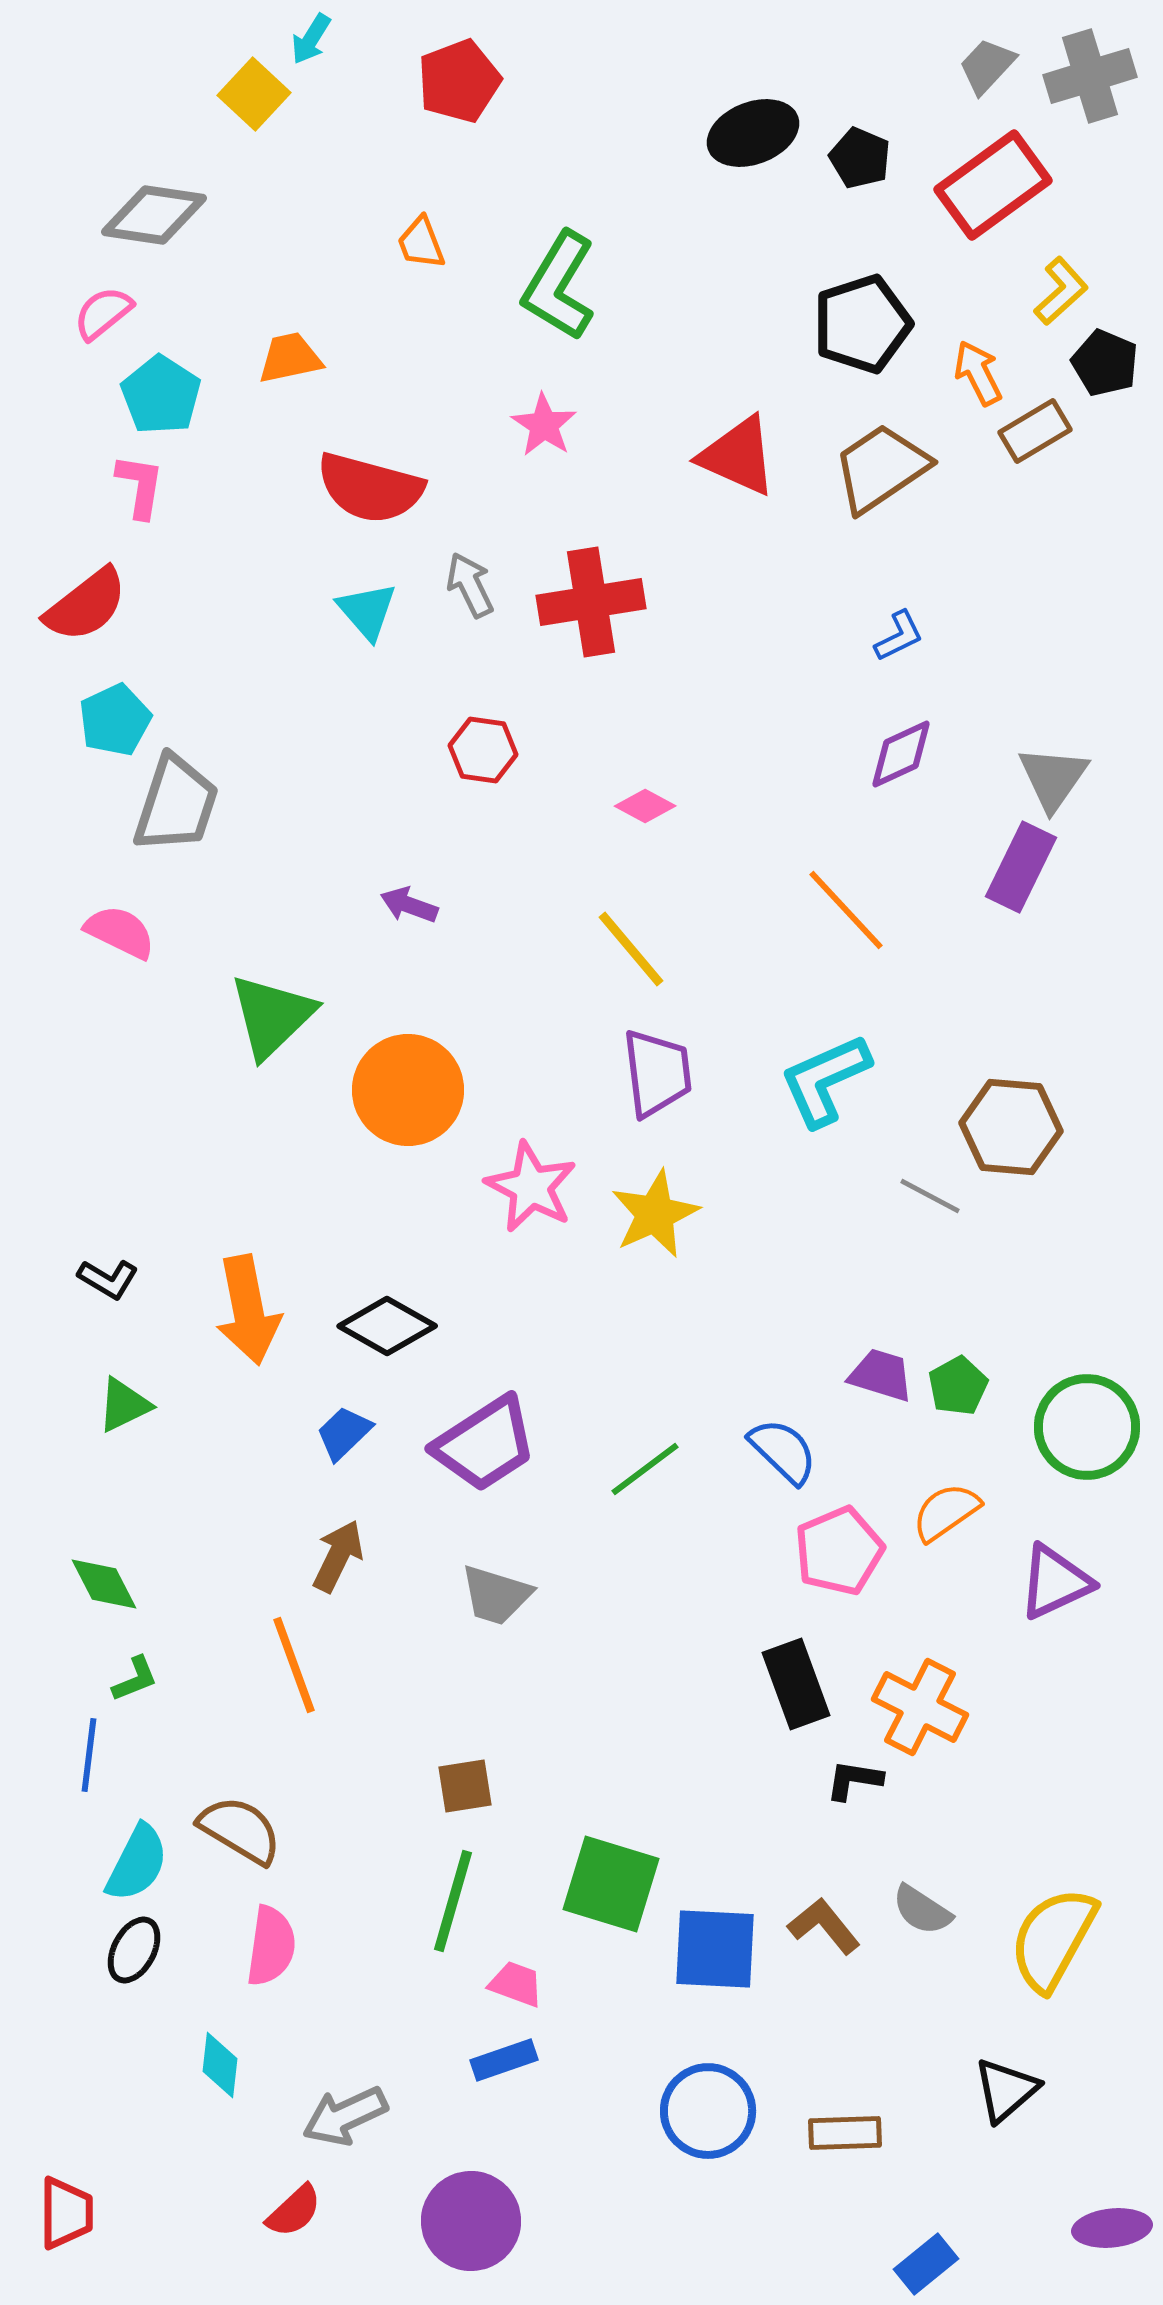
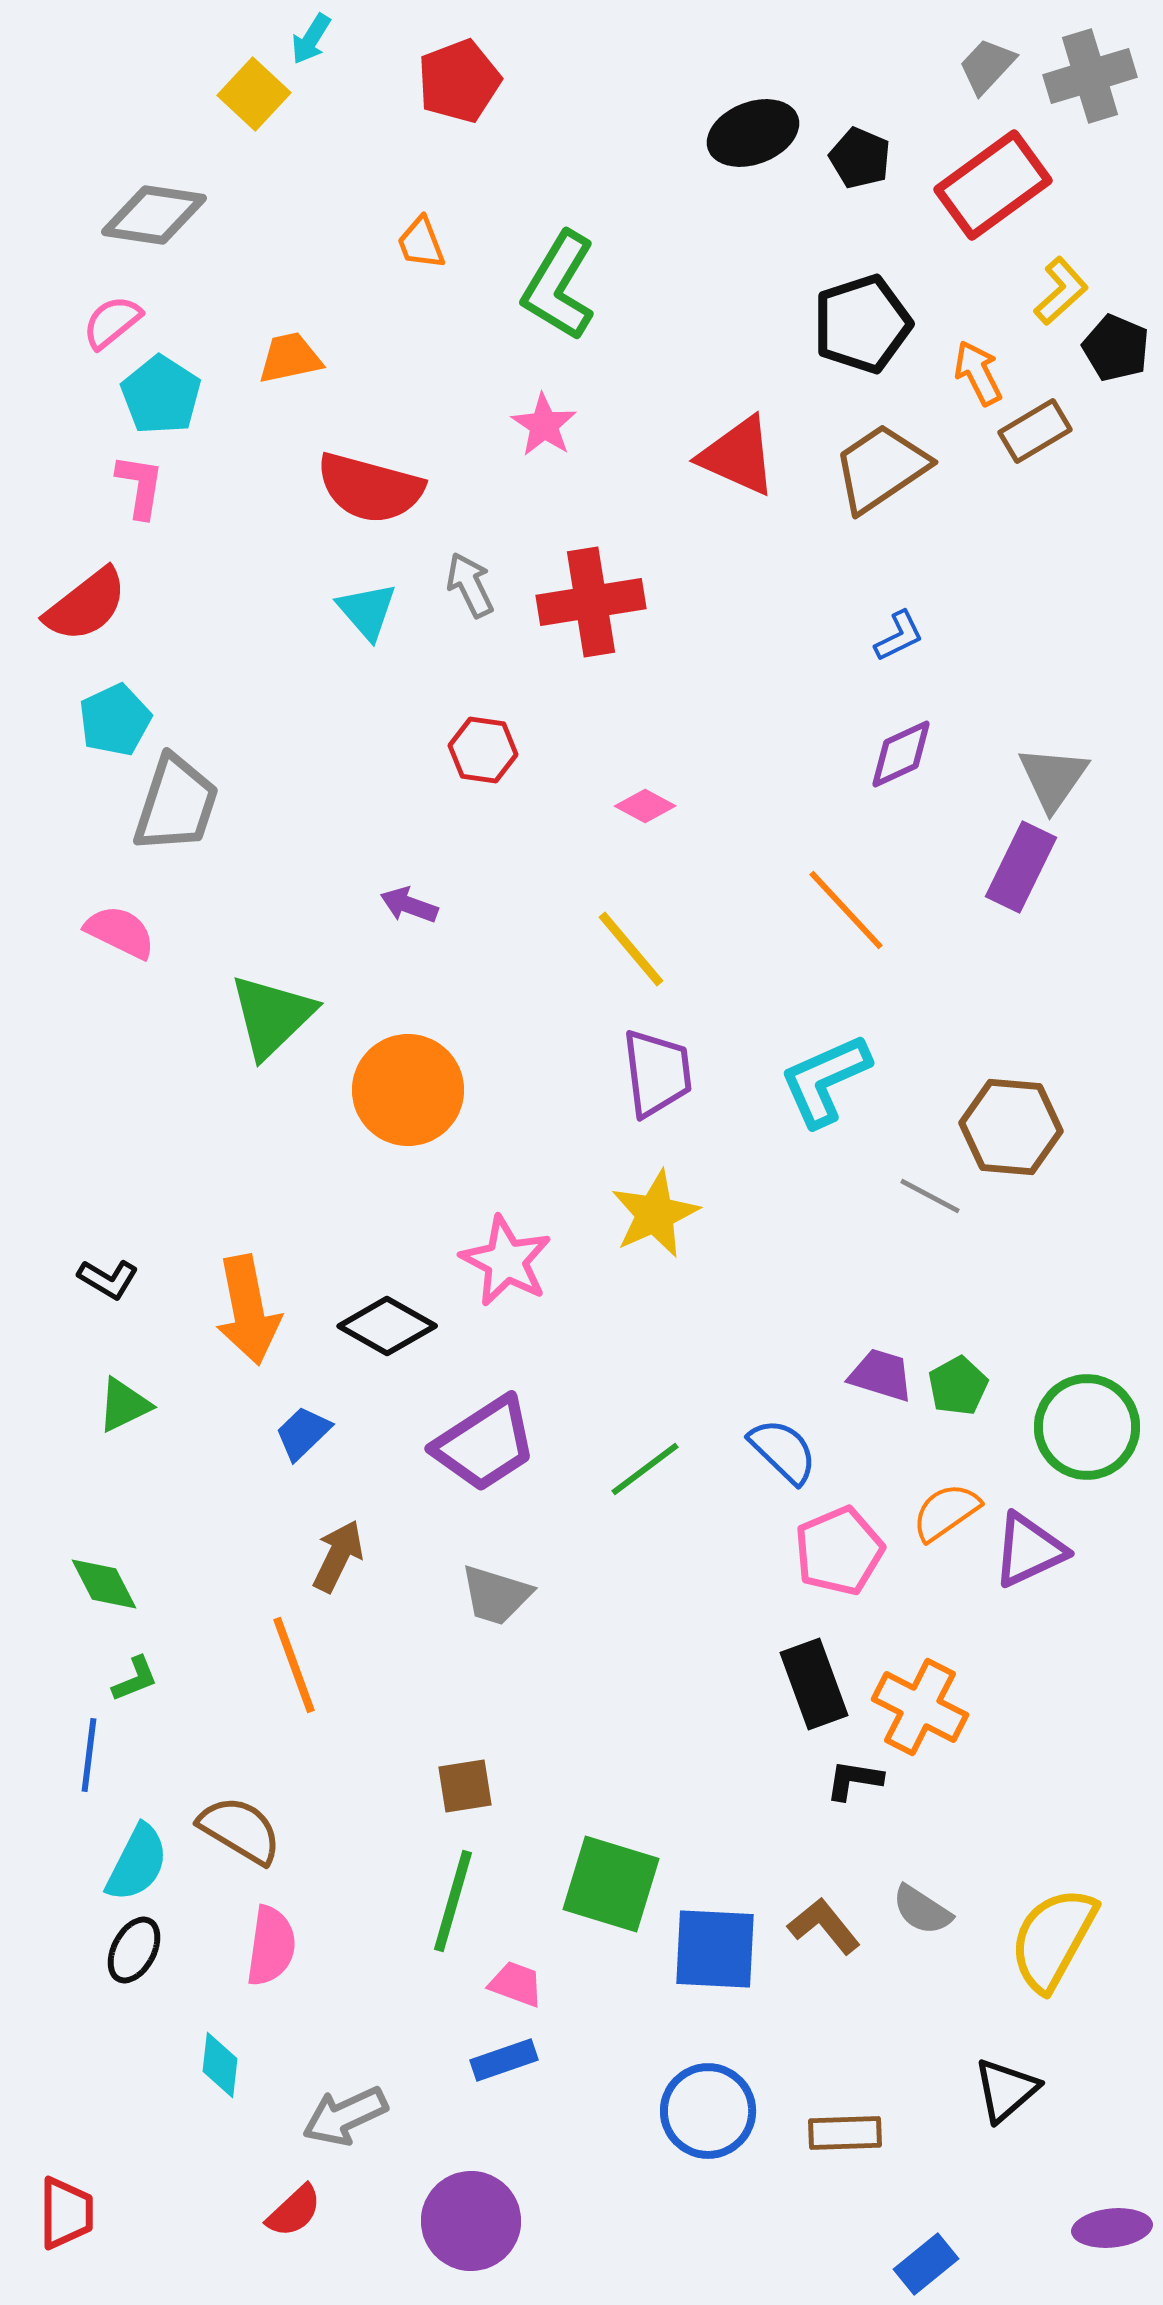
pink semicircle at (103, 313): moved 9 px right, 9 px down
black pentagon at (1105, 363): moved 11 px right, 15 px up
pink star at (531, 1187): moved 25 px left, 74 px down
blue trapezoid at (344, 1433): moved 41 px left
purple triangle at (1055, 1582): moved 26 px left, 32 px up
black rectangle at (796, 1684): moved 18 px right
